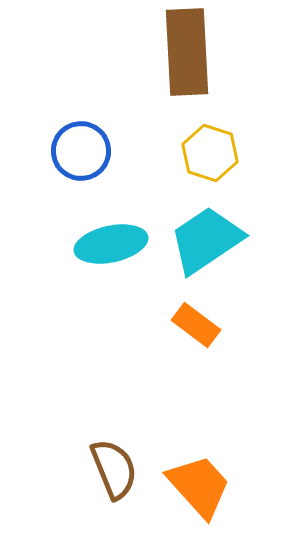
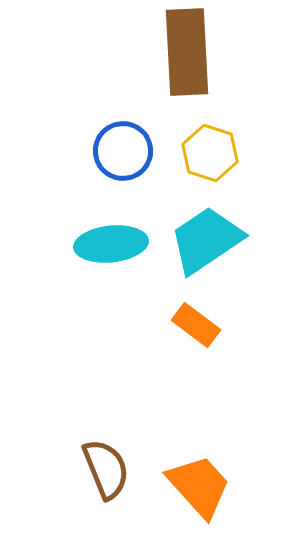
blue circle: moved 42 px right
cyan ellipse: rotated 6 degrees clockwise
brown semicircle: moved 8 px left
